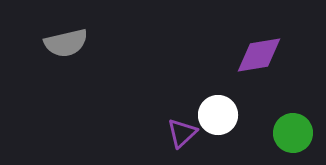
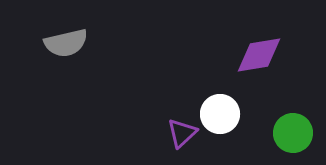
white circle: moved 2 px right, 1 px up
